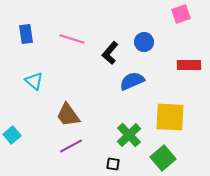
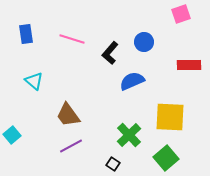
green square: moved 3 px right
black square: rotated 24 degrees clockwise
